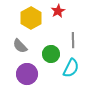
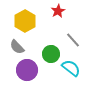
yellow hexagon: moved 6 px left, 3 px down
gray line: rotated 42 degrees counterclockwise
gray semicircle: moved 3 px left, 1 px down
cyan semicircle: rotated 78 degrees counterclockwise
purple circle: moved 4 px up
